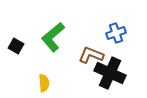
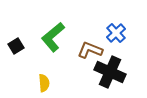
blue cross: rotated 24 degrees counterclockwise
black square: rotated 28 degrees clockwise
brown L-shape: moved 1 px left, 5 px up
black cross: moved 1 px up
